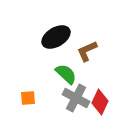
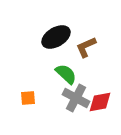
brown L-shape: moved 1 px left, 4 px up
red diamond: rotated 55 degrees clockwise
